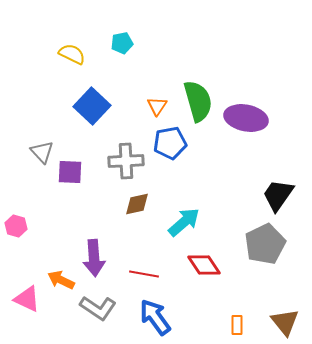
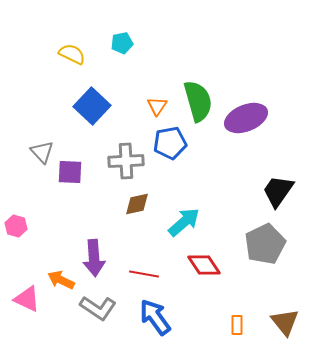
purple ellipse: rotated 33 degrees counterclockwise
black trapezoid: moved 4 px up
